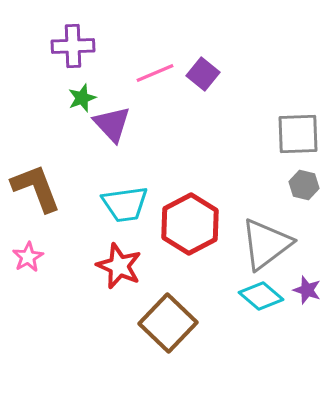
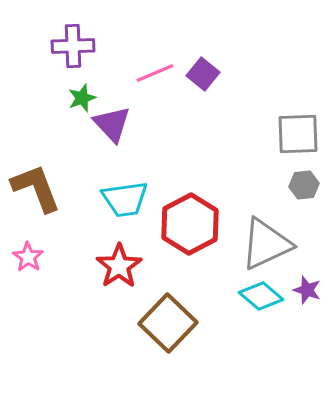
gray hexagon: rotated 20 degrees counterclockwise
cyan trapezoid: moved 5 px up
gray triangle: rotated 12 degrees clockwise
pink star: rotated 8 degrees counterclockwise
red star: rotated 15 degrees clockwise
